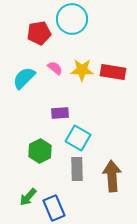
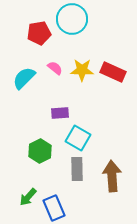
red rectangle: rotated 15 degrees clockwise
